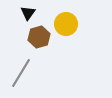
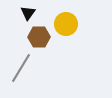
brown hexagon: rotated 15 degrees clockwise
gray line: moved 5 px up
